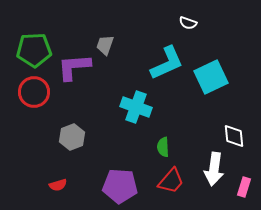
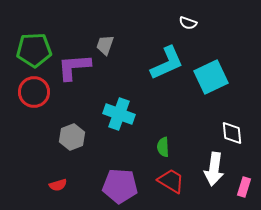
cyan cross: moved 17 px left, 7 px down
white diamond: moved 2 px left, 3 px up
red trapezoid: rotated 100 degrees counterclockwise
